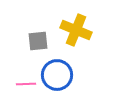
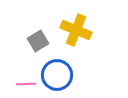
gray square: rotated 25 degrees counterclockwise
